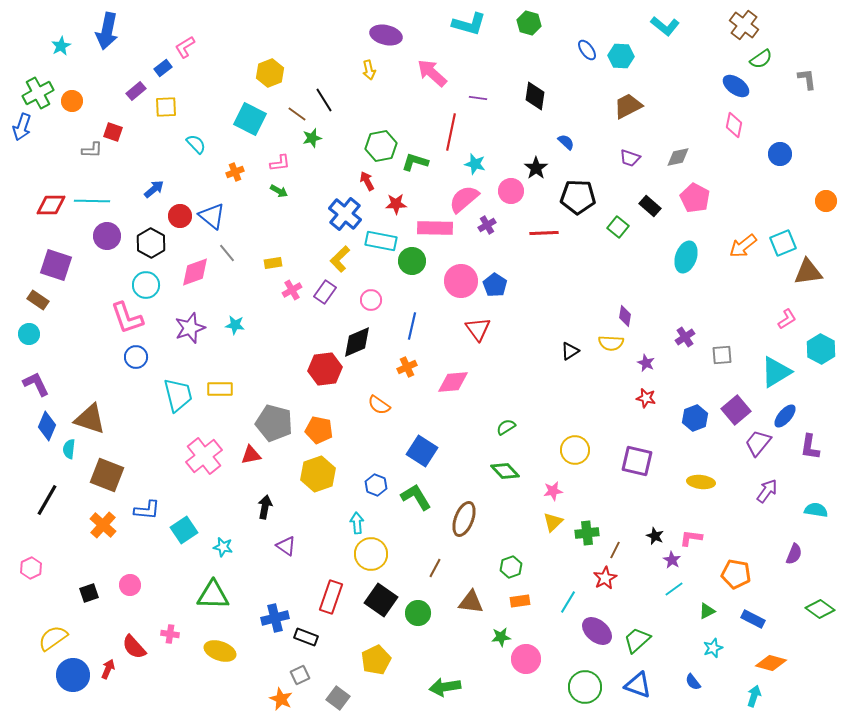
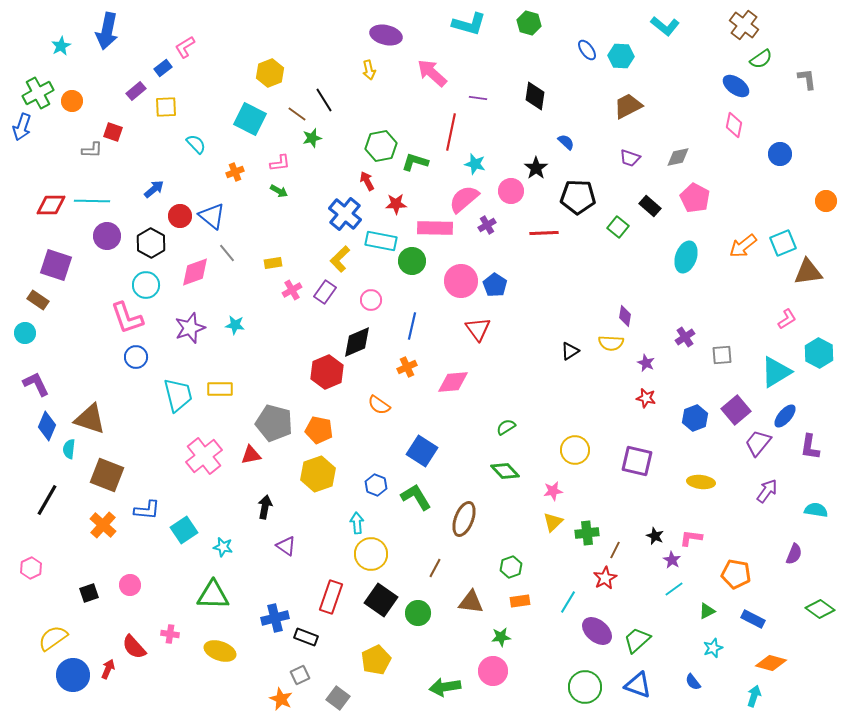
cyan circle at (29, 334): moved 4 px left, 1 px up
cyan hexagon at (821, 349): moved 2 px left, 4 px down
red hexagon at (325, 369): moved 2 px right, 3 px down; rotated 16 degrees counterclockwise
pink circle at (526, 659): moved 33 px left, 12 px down
